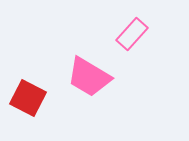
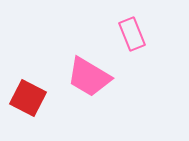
pink rectangle: rotated 64 degrees counterclockwise
